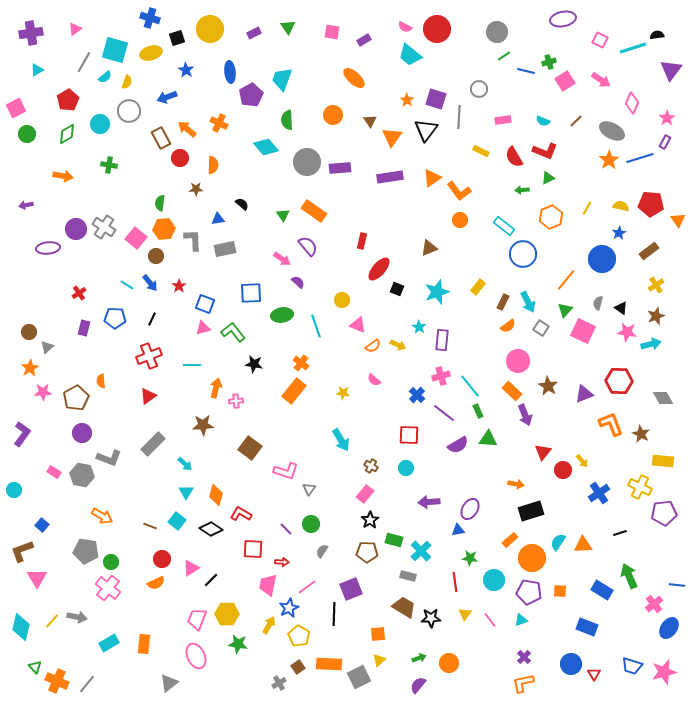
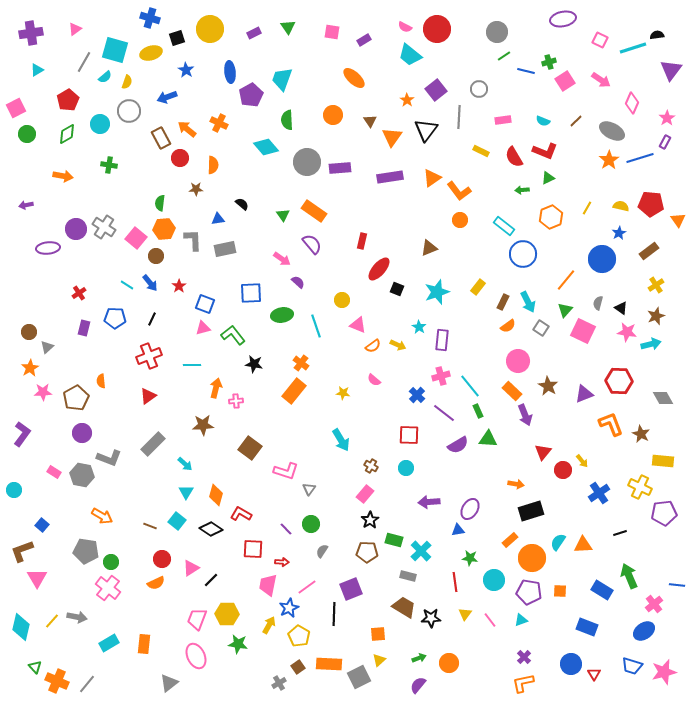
purple square at (436, 99): moved 9 px up; rotated 35 degrees clockwise
purple semicircle at (308, 246): moved 4 px right, 2 px up
green L-shape at (233, 332): moved 3 px down
blue ellipse at (669, 628): moved 25 px left, 3 px down; rotated 20 degrees clockwise
